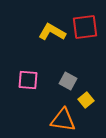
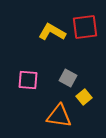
gray square: moved 3 px up
yellow square: moved 2 px left, 3 px up
orange triangle: moved 4 px left, 4 px up
